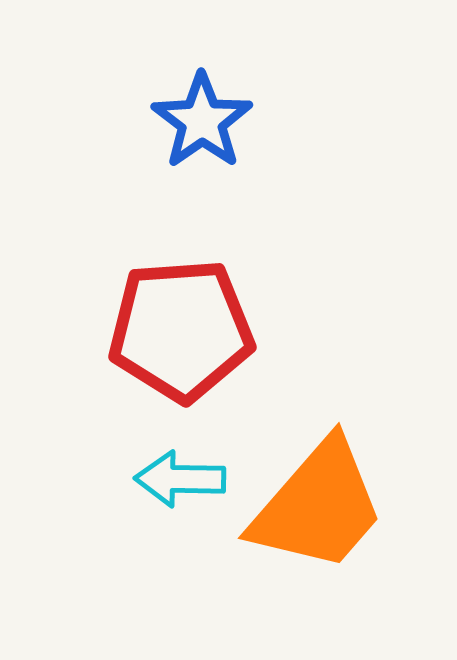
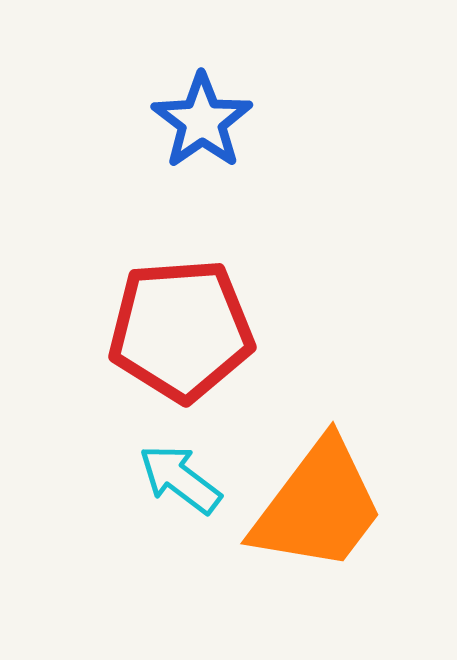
cyan arrow: rotated 36 degrees clockwise
orange trapezoid: rotated 4 degrees counterclockwise
